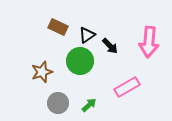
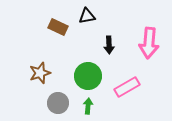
black triangle: moved 19 px up; rotated 24 degrees clockwise
pink arrow: moved 1 px down
black arrow: moved 1 px left, 1 px up; rotated 42 degrees clockwise
green circle: moved 8 px right, 15 px down
brown star: moved 2 px left, 1 px down
green arrow: moved 1 px left, 1 px down; rotated 42 degrees counterclockwise
